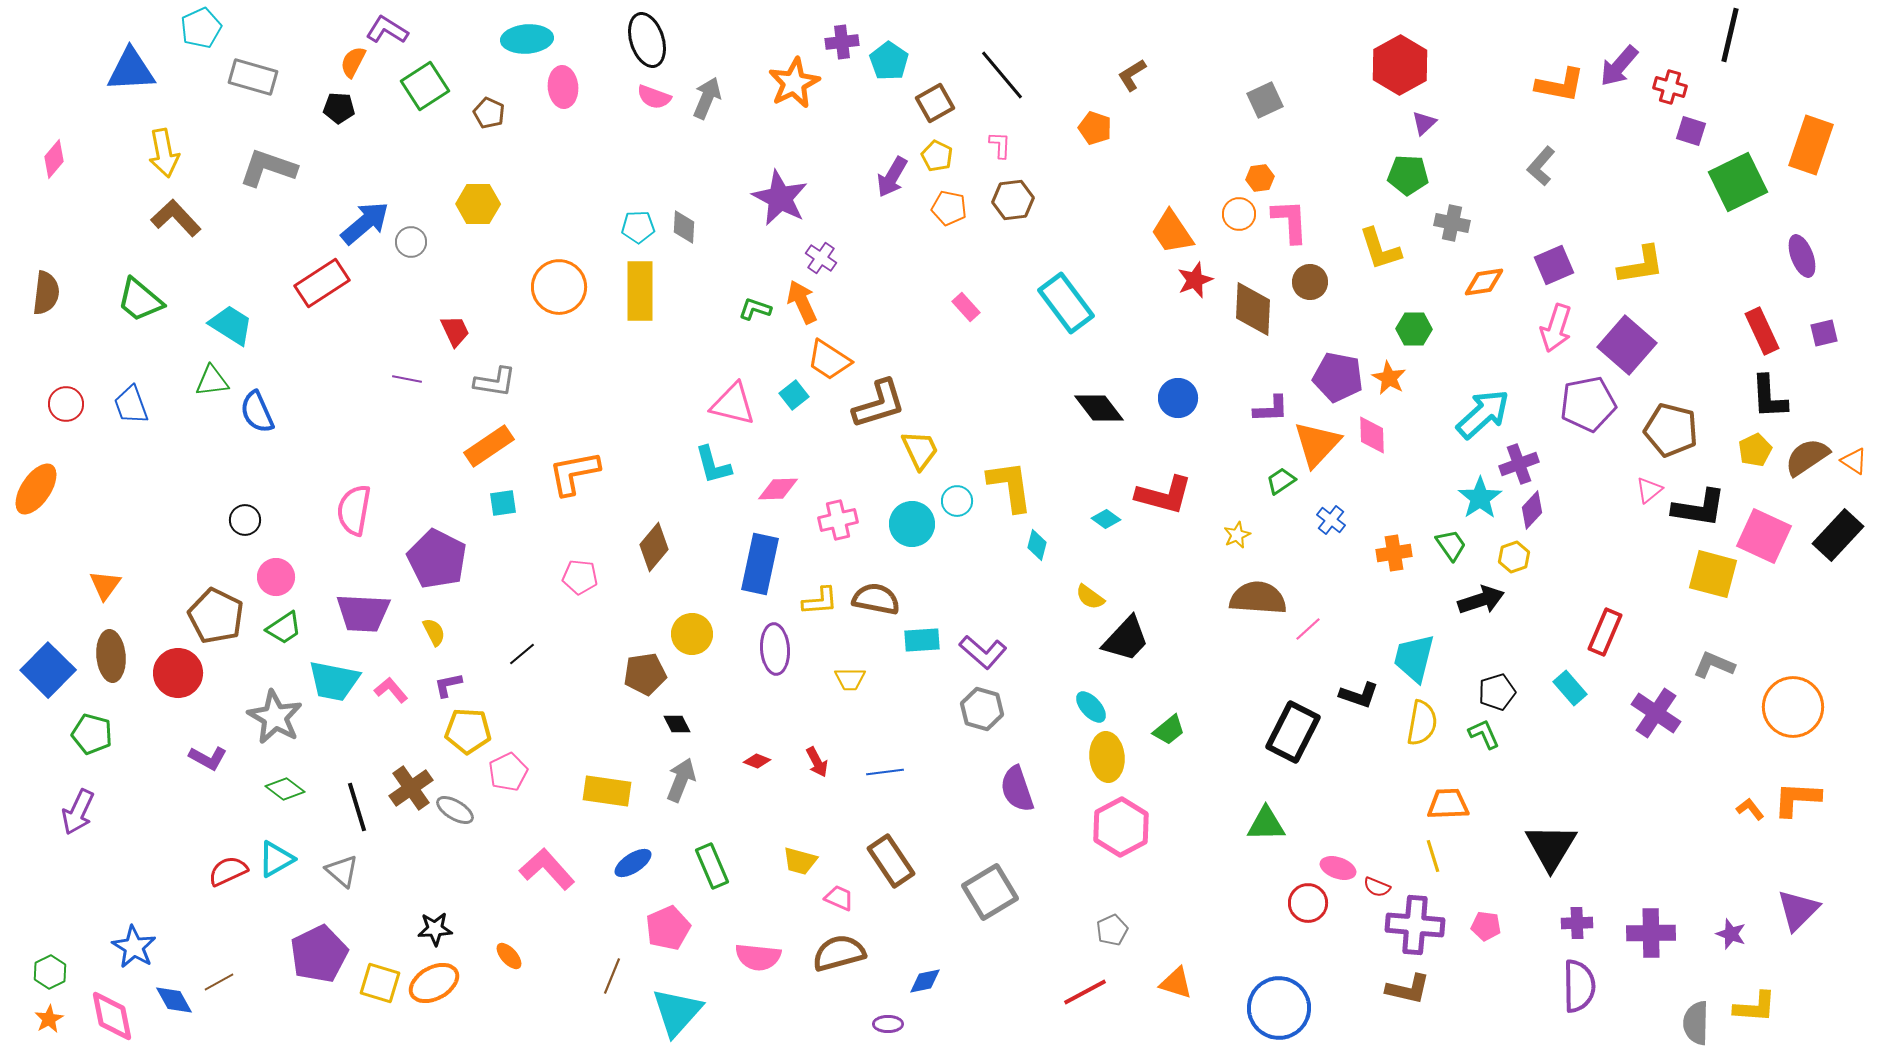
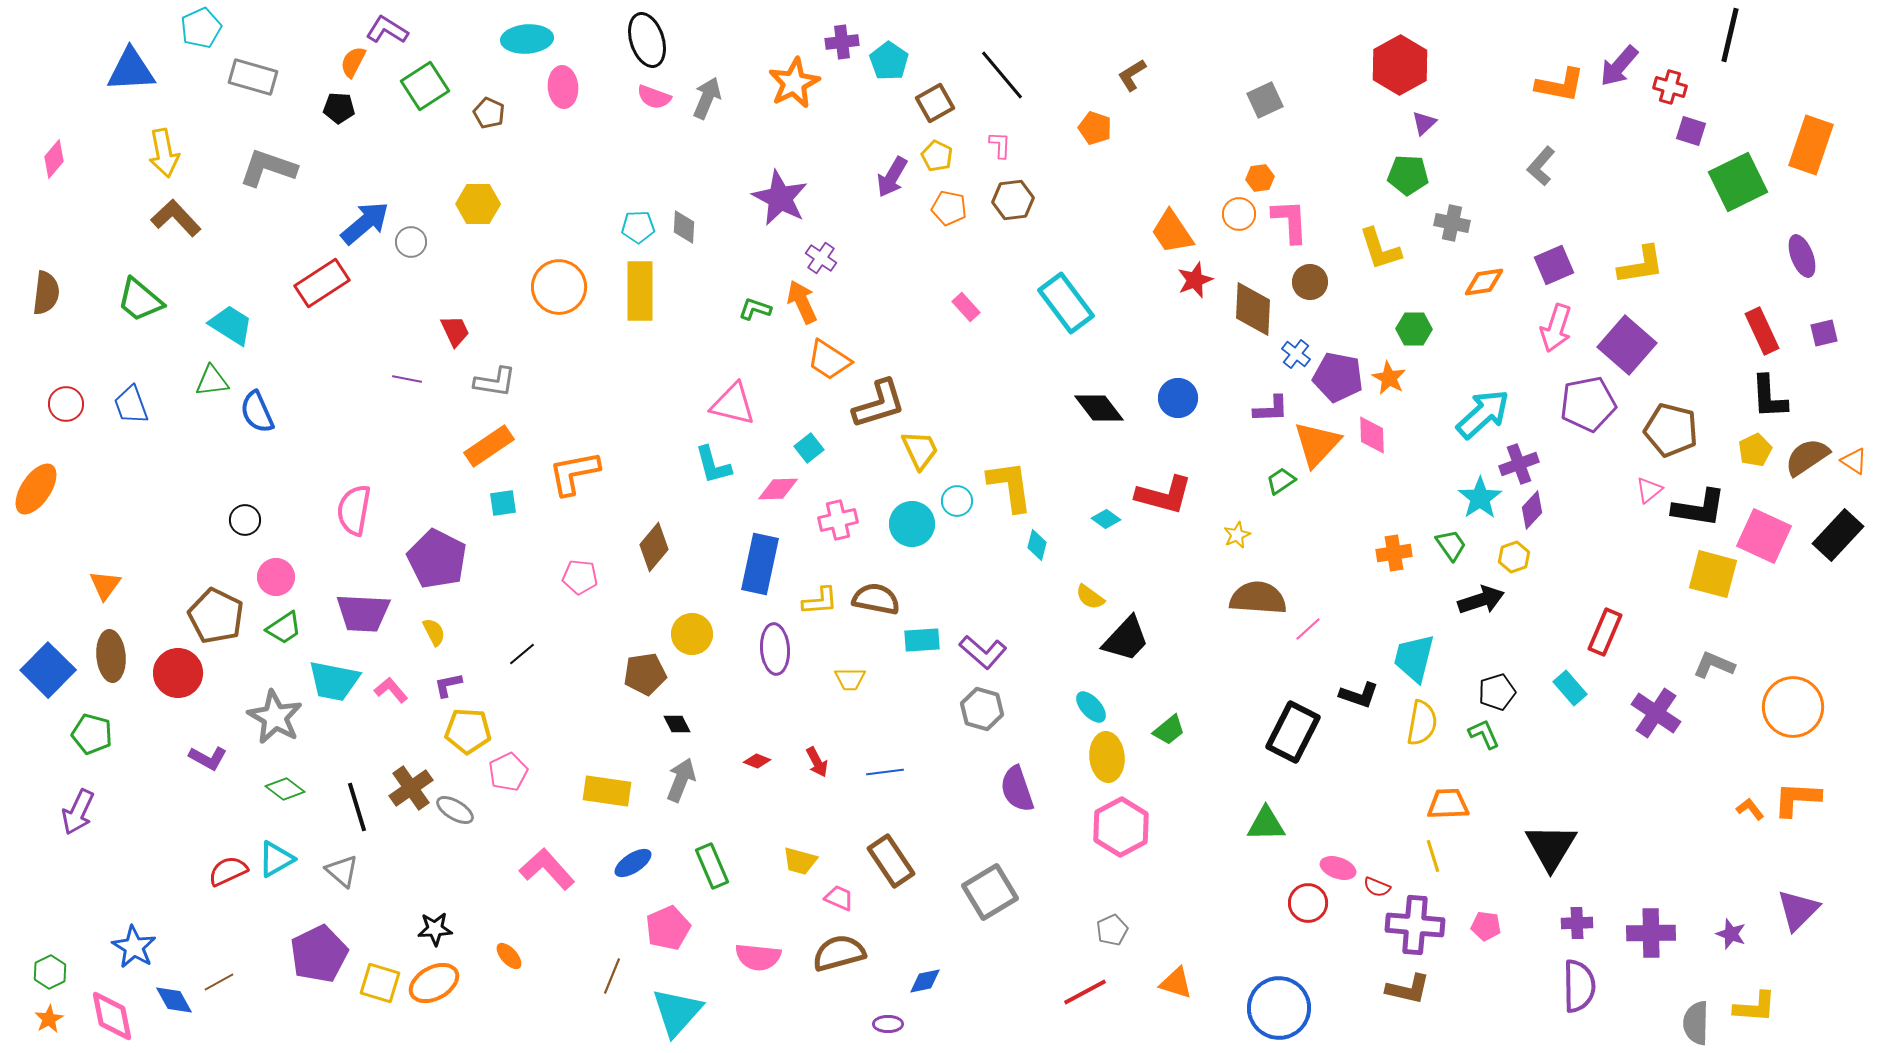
cyan square at (794, 395): moved 15 px right, 53 px down
blue cross at (1331, 520): moved 35 px left, 166 px up
